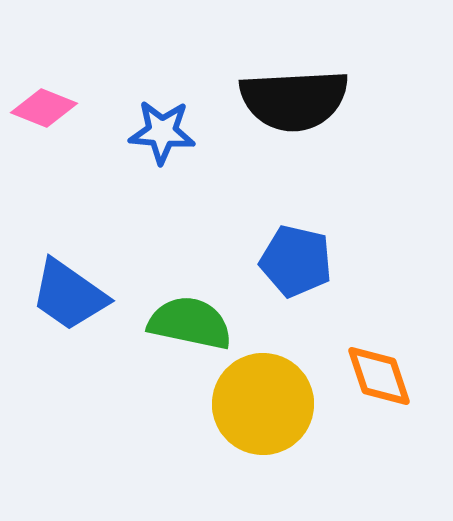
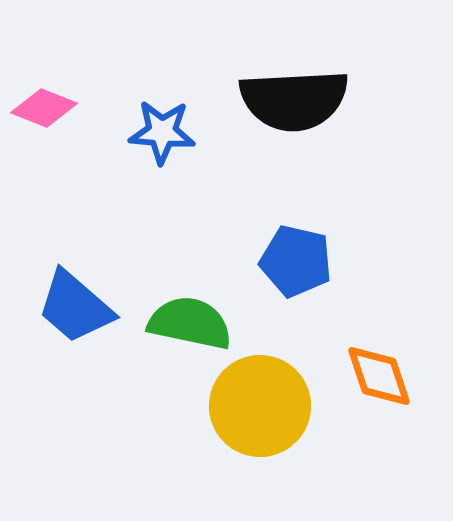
blue trapezoid: moved 6 px right, 12 px down; rotated 6 degrees clockwise
yellow circle: moved 3 px left, 2 px down
